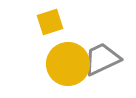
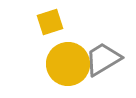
gray trapezoid: moved 1 px right; rotated 6 degrees counterclockwise
